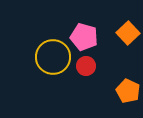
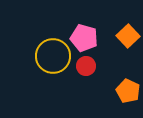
orange square: moved 3 px down
pink pentagon: moved 1 px down
yellow circle: moved 1 px up
